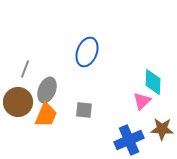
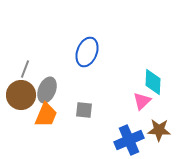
brown circle: moved 3 px right, 7 px up
brown star: moved 3 px left, 1 px down
